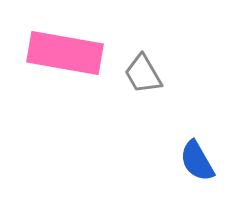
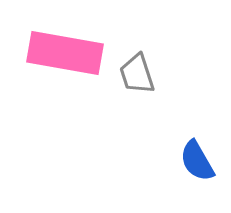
gray trapezoid: moved 6 px left; rotated 12 degrees clockwise
